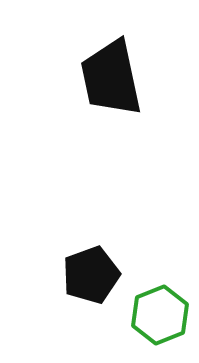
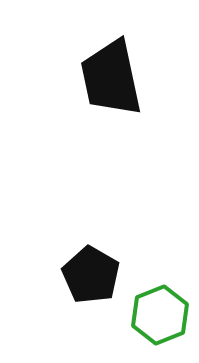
black pentagon: rotated 22 degrees counterclockwise
